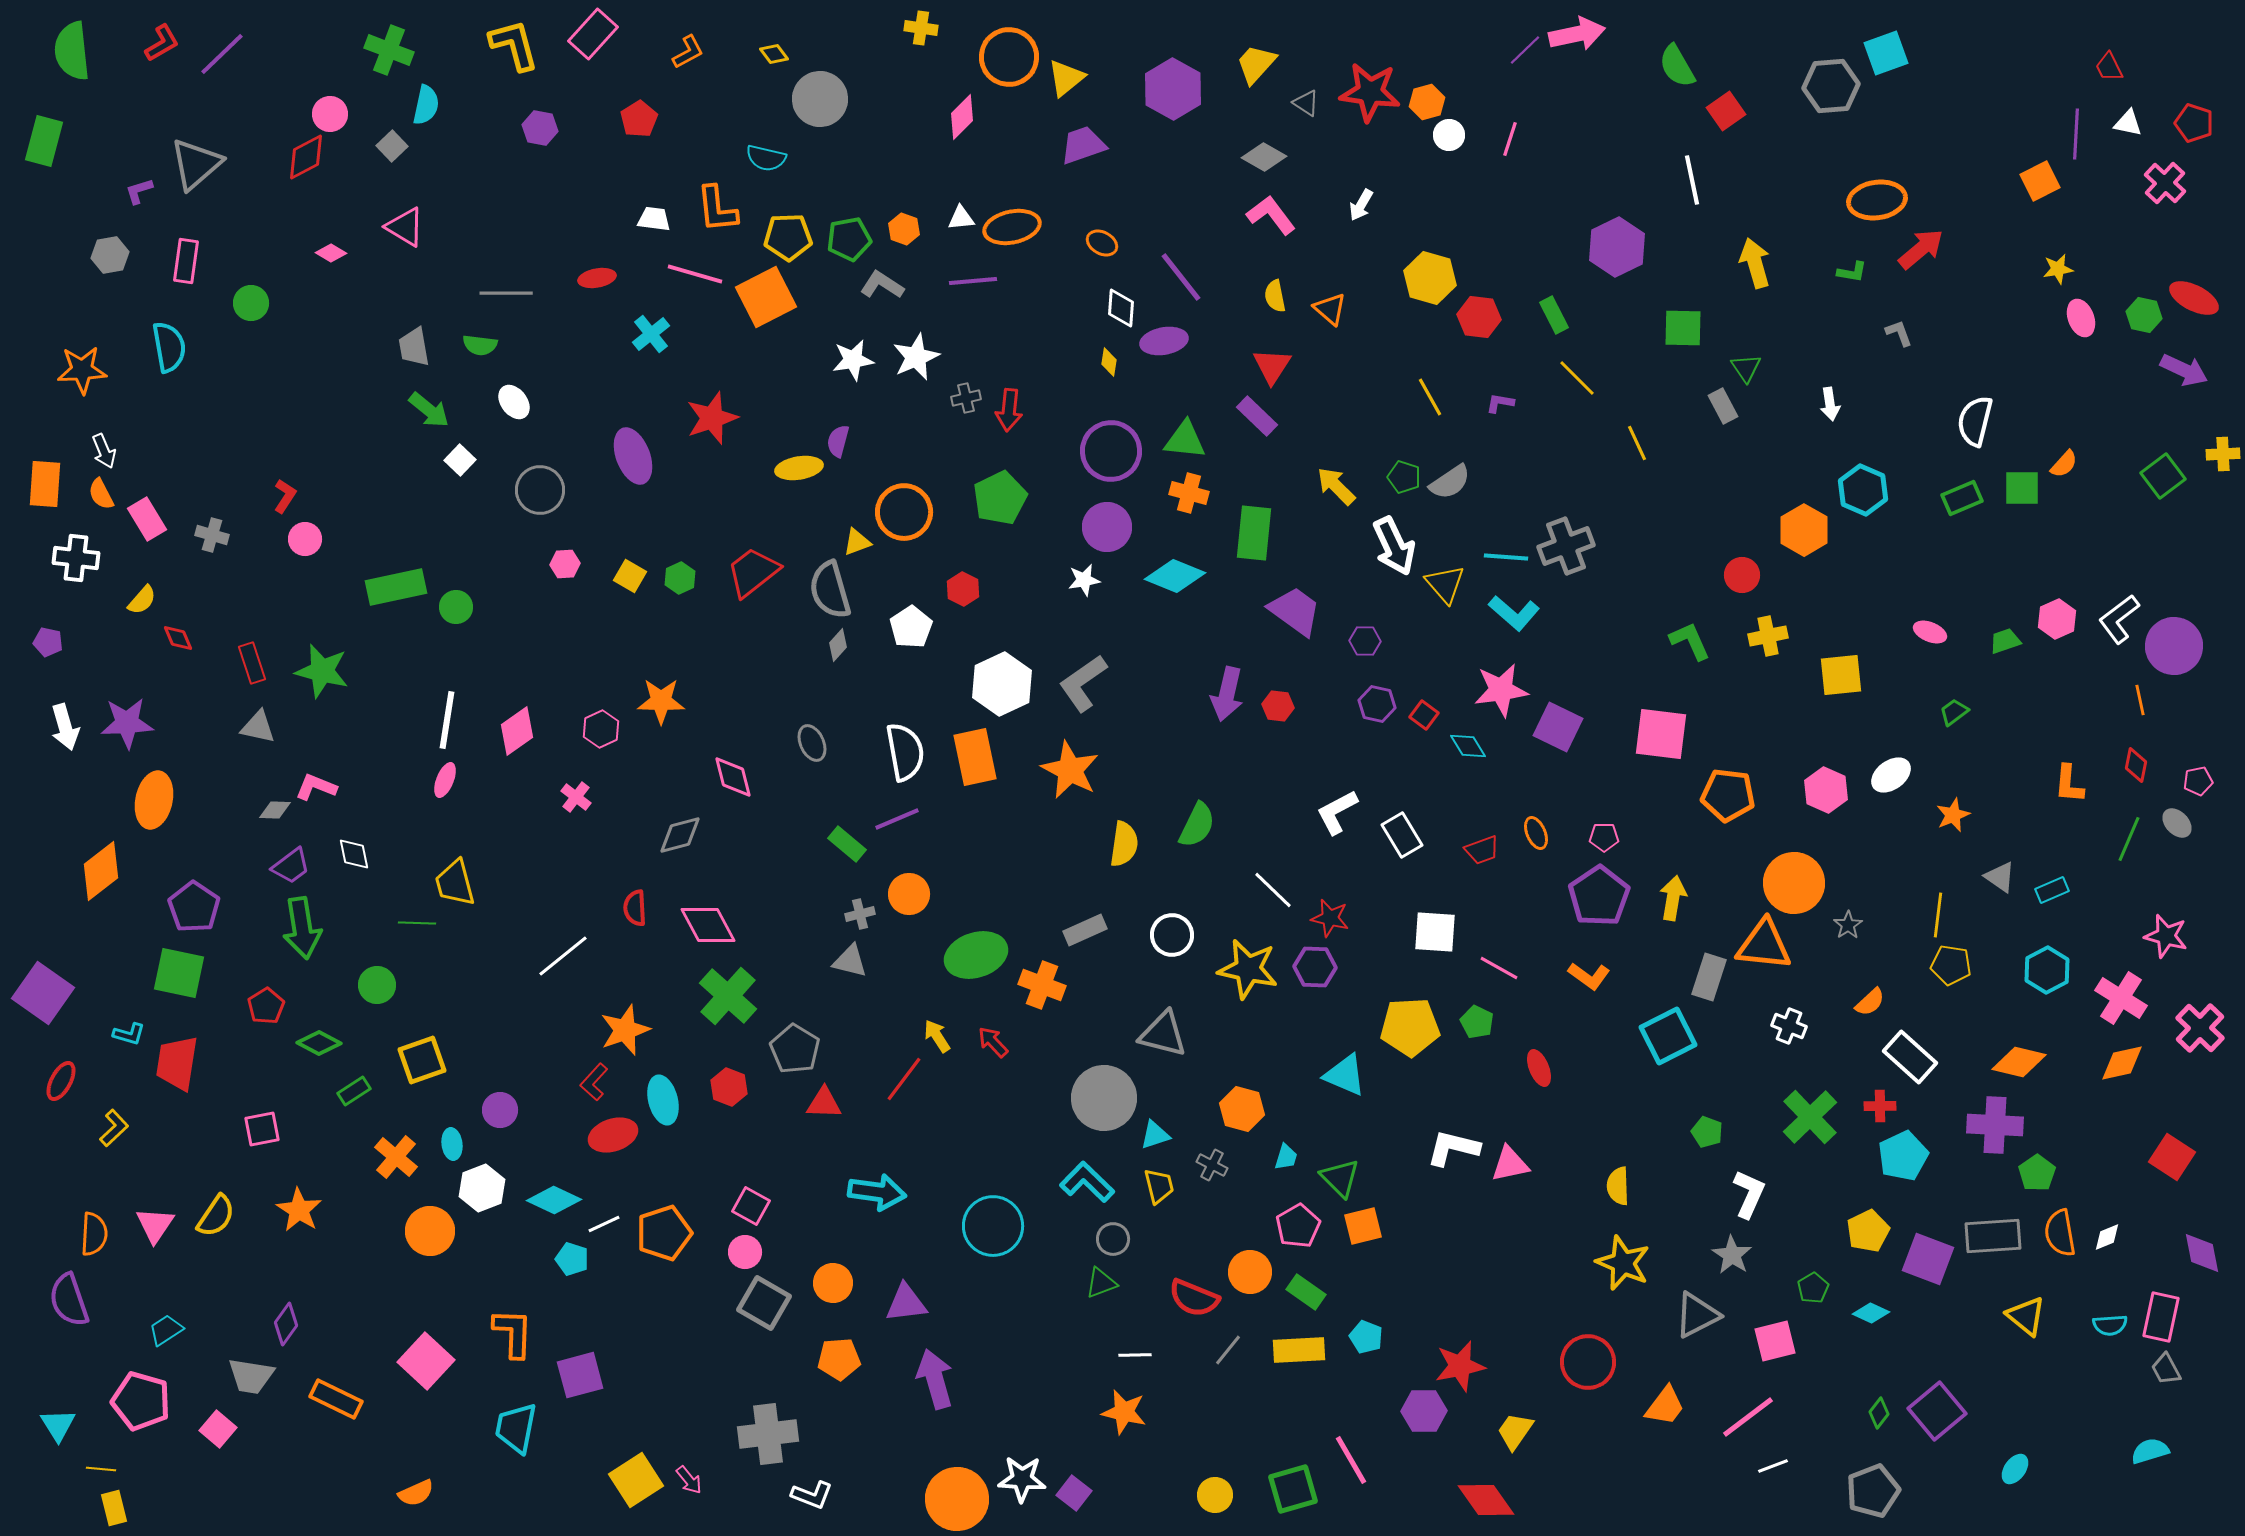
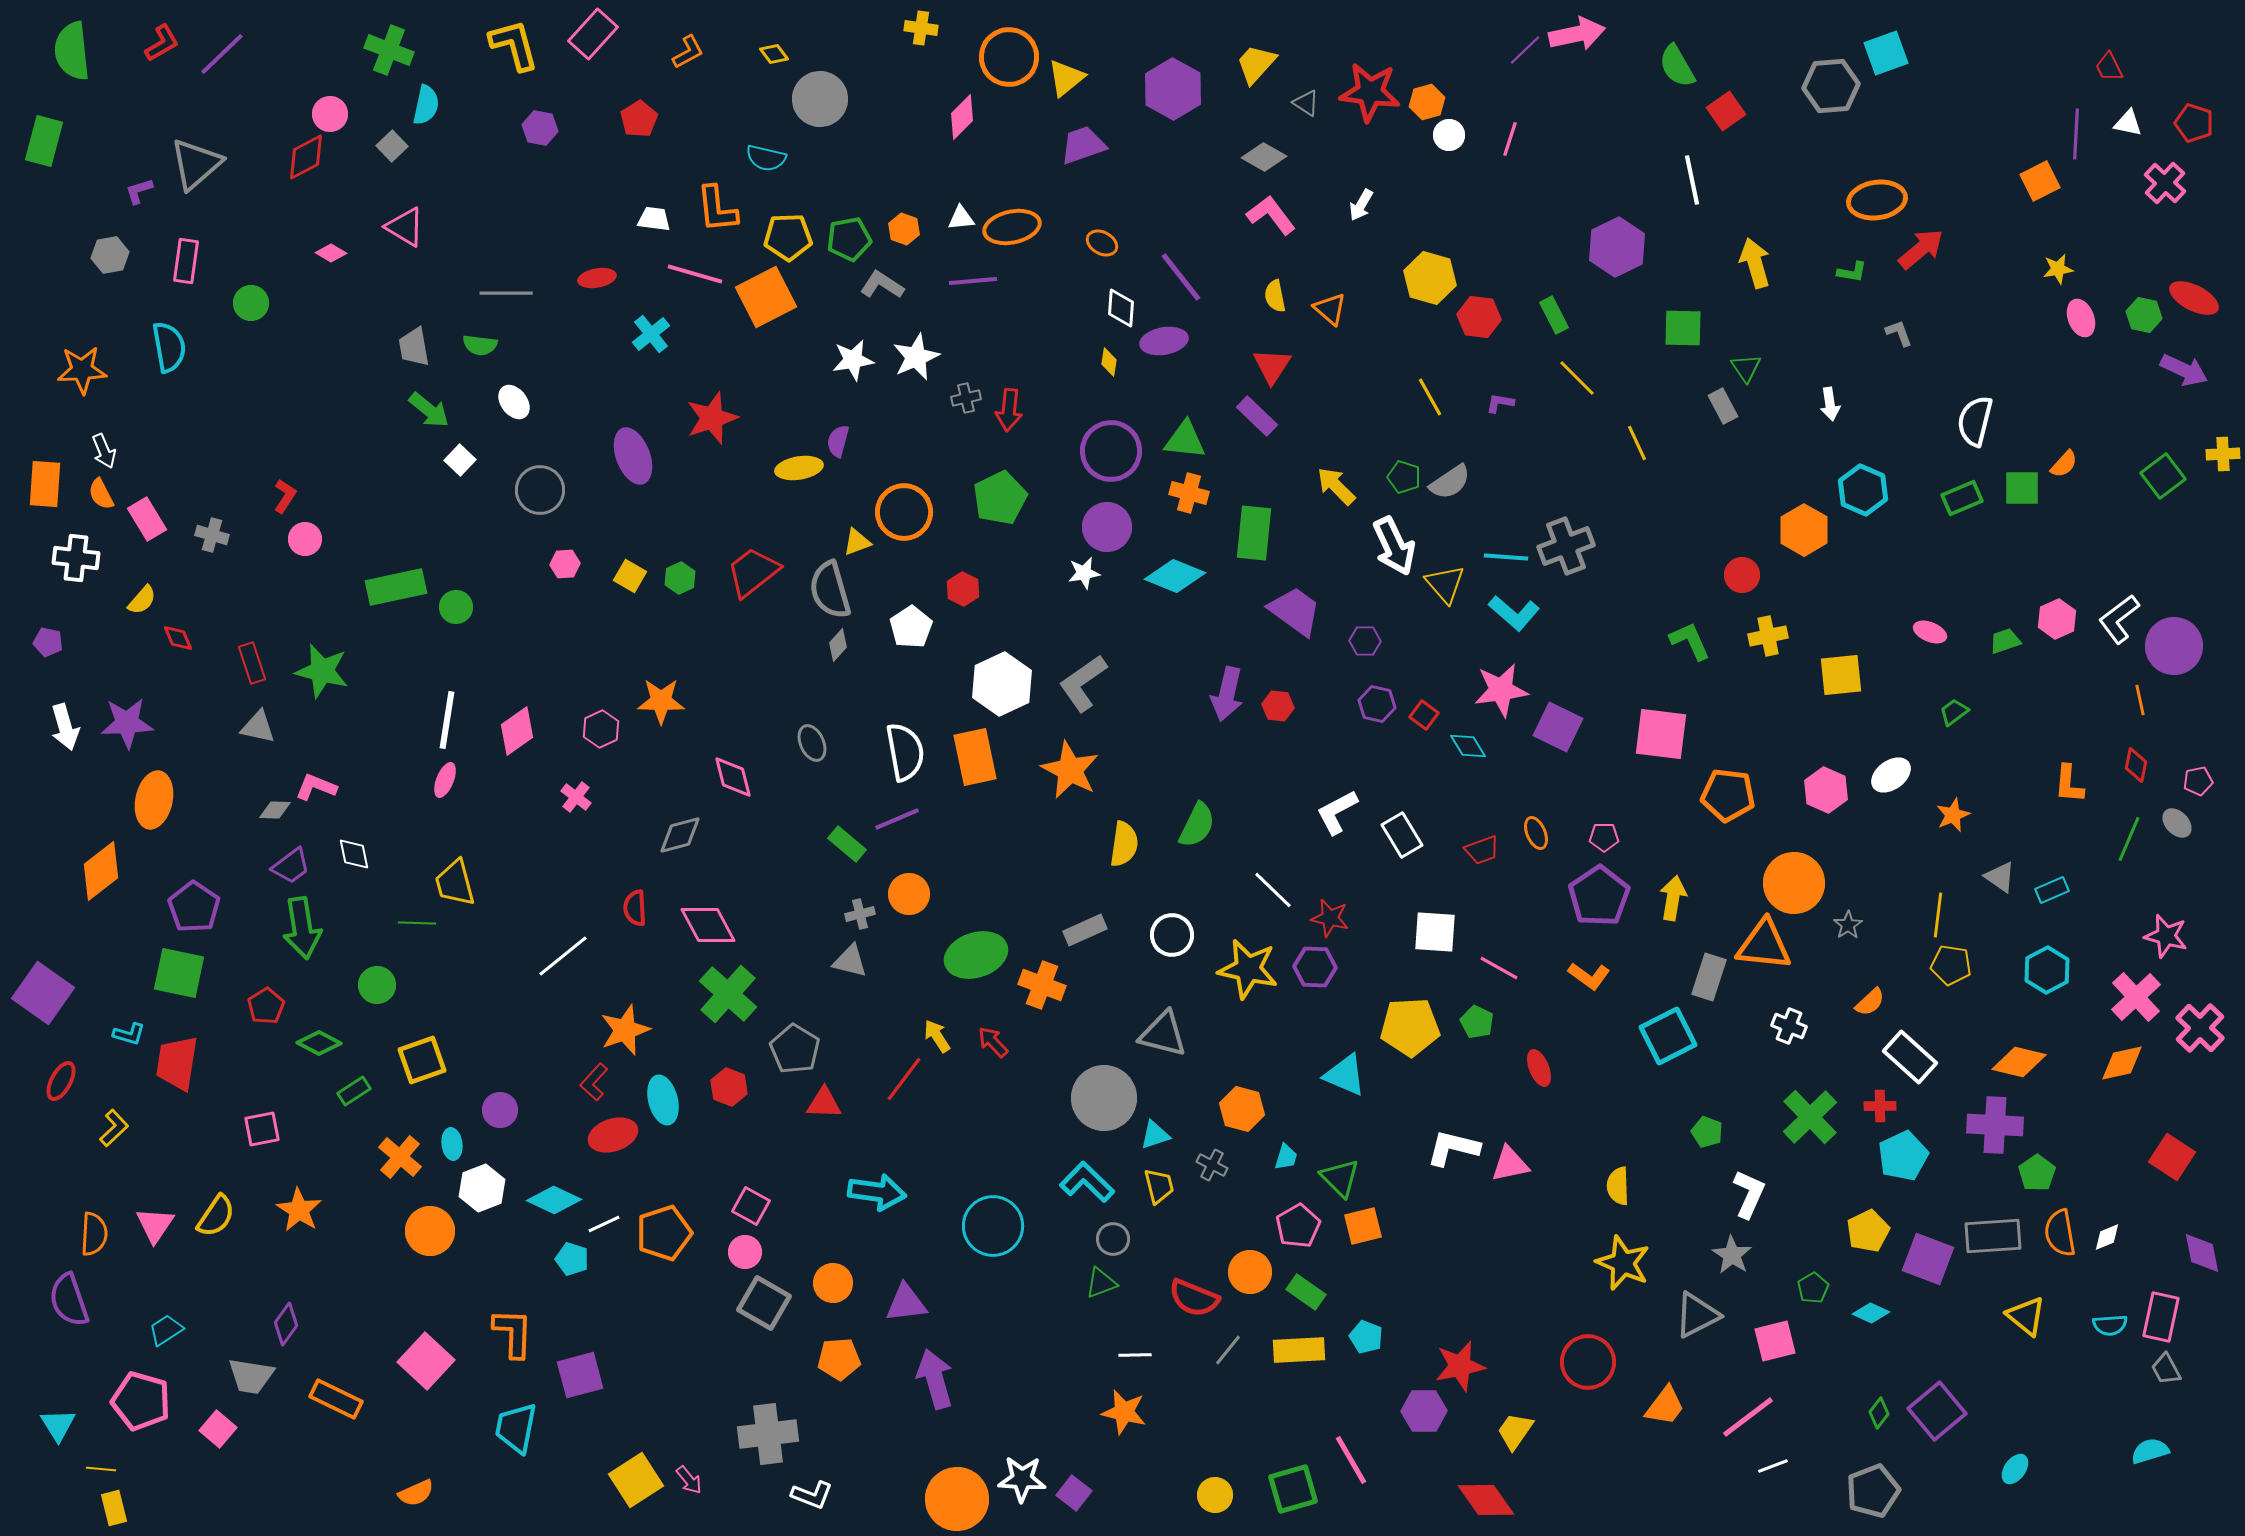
white star at (1084, 580): moved 7 px up
green cross at (728, 996): moved 2 px up
pink cross at (2121, 998): moved 15 px right, 1 px up; rotated 15 degrees clockwise
orange cross at (396, 1157): moved 4 px right
